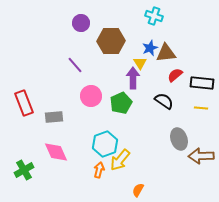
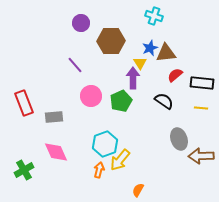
green pentagon: moved 2 px up
